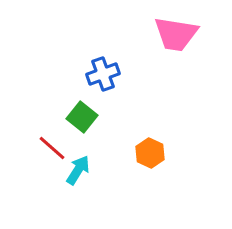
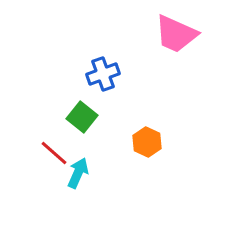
pink trapezoid: rotated 15 degrees clockwise
red line: moved 2 px right, 5 px down
orange hexagon: moved 3 px left, 11 px up
cyan arrow: moved 3 px down; rotated 8 degrees counterclockwise
